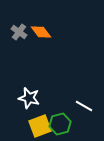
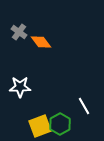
orange diamond: moved 10 px down
white star: moved 9 px left, 11 px up; rotated 15 degrees counterclockwise
white line: rotated 30 degrees clockwise
green hexagon: rotated 15 degrees counterclockwise
